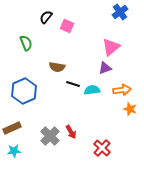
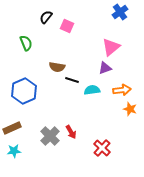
black line: moved 1 px left, 4 px up
